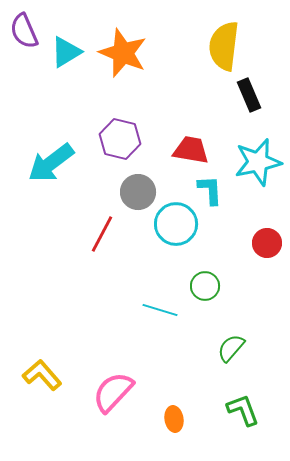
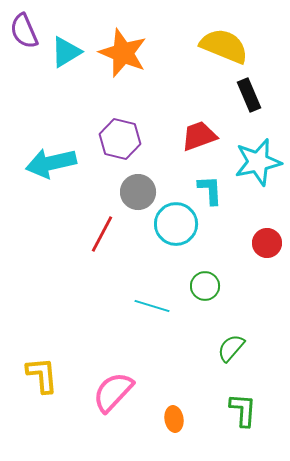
yellow semicircle: rotated 105 degrees clockwise
red trapezoid: moved 8 px right, 14 px up; rotated 30 degrees counterclockwise
cyan arrow: rotated 24 degrees clockwise
cyan line: moved 8 px left, 4 px up
yellow L-shape: rotated 36 degrees clockwise
green L-shape: rotated 24 degrees clockwise
